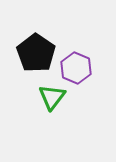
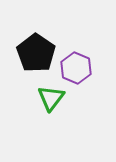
green triangle: moved 1 px left, 1 px down
